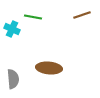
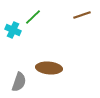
green line: rotated 54 degrees counterclockwise
cyan cross: moved 1 px right, 1 px down
gray semicircle: moved 6 px right, 3 px down; rotated 24 degrees clockwise
